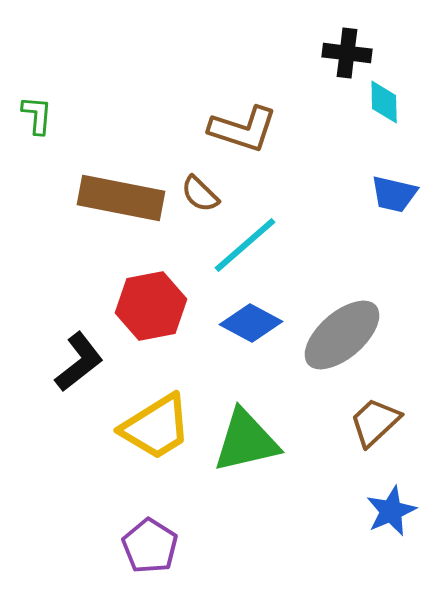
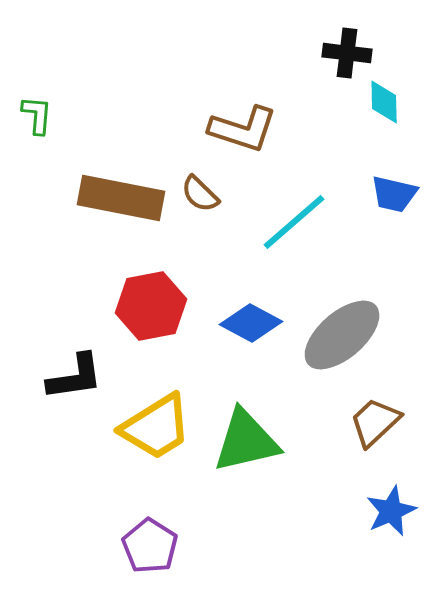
cyan line: moved 49 px right, 23 px up
black L-shape: moved 4 px left, 15 px down; rotated 30 degrees clockwise
